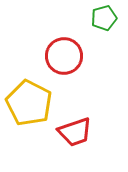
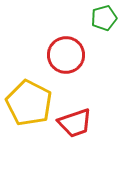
red circle: moved 2 px right, 1 px up
red trapezoid: moved 9 px up
